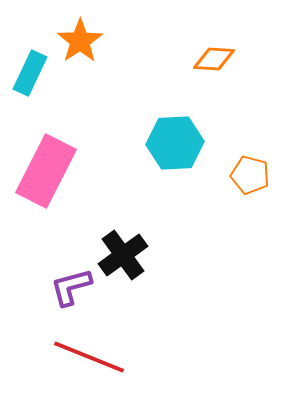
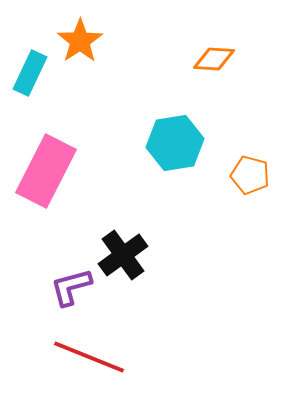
cyan hexagon: rotated 6 degrees counterclockwise
